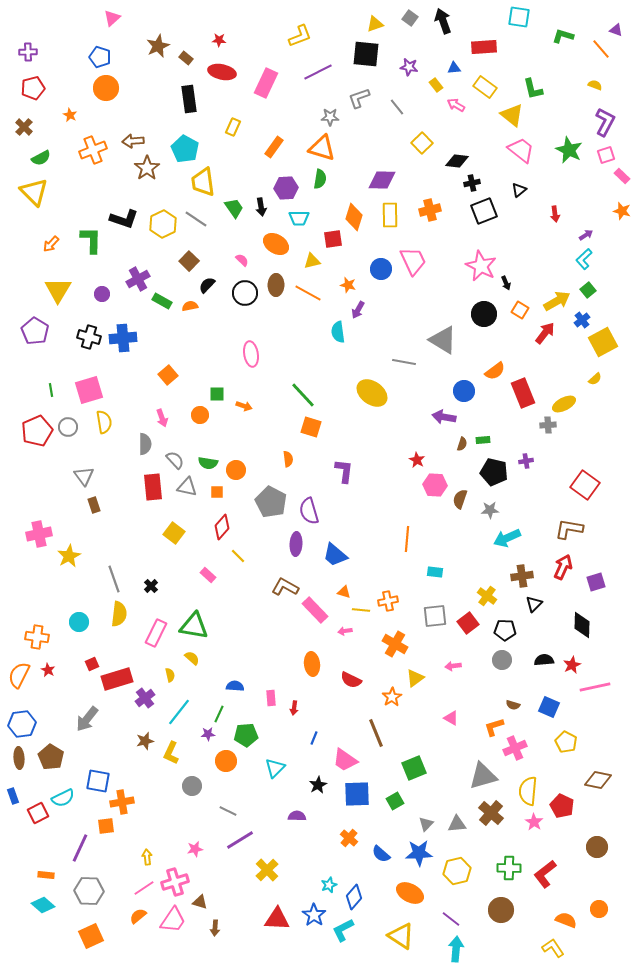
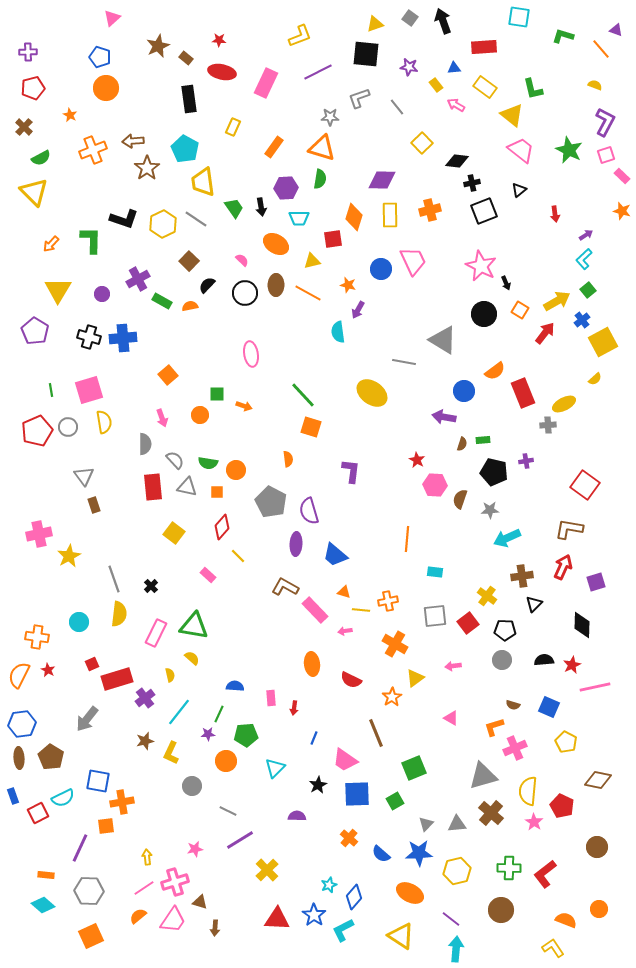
purple L-shape at (344, 471): moved 7 px right
